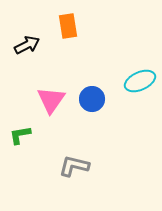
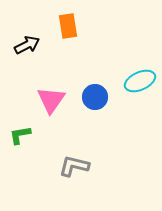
blue circle: moved 3 px right, 2 px up
